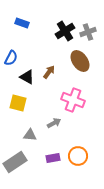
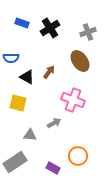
black cross: moved 15 px left, 3 px up
blue semicircle: rotated 63 degrees clockwise
purple rectangle: moved 10 px down; rotated 40 degrees clockwise
